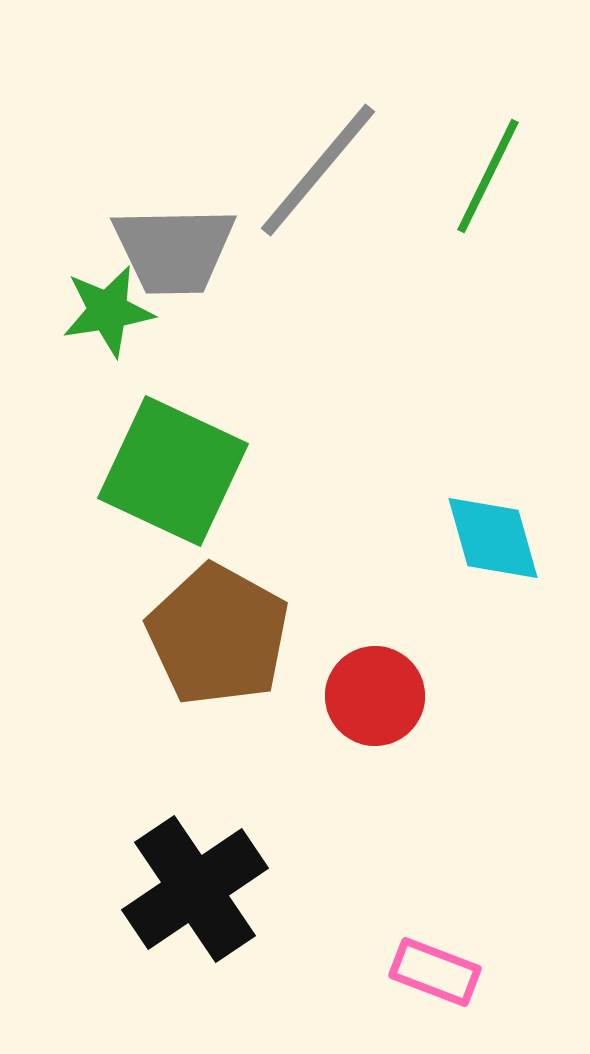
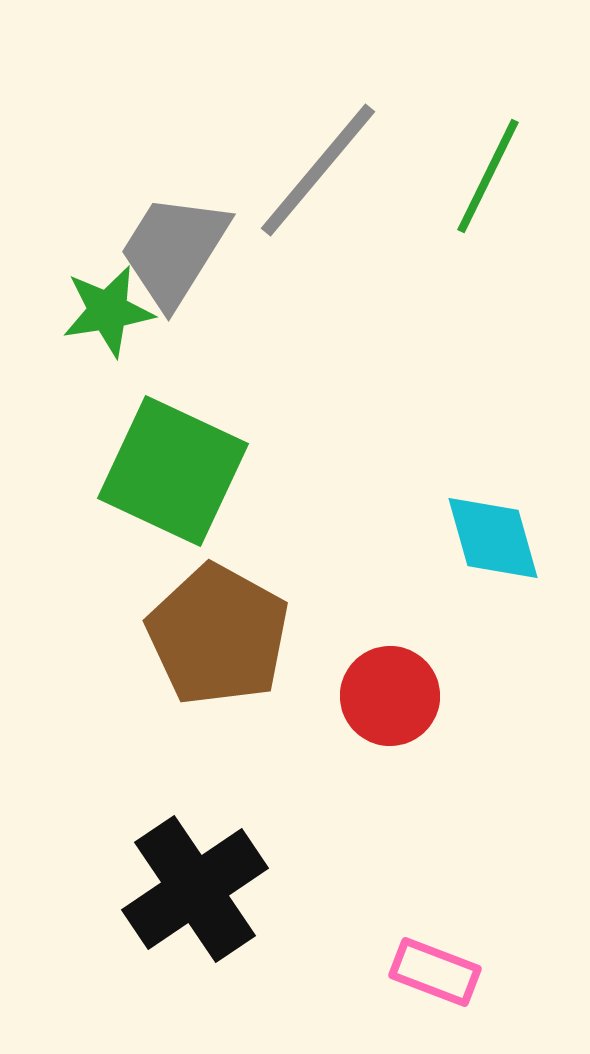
gray trapezoid: rotated 123 degrees clockwise
red circle: moved 15 px right
